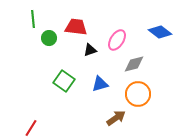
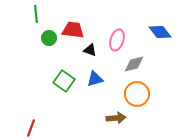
green line: moved 3 px right, 5 px up
red trapezoid: moved 3 px left, 3 px down
blue diamond: rotated 15 degrees clockwise
pink ellipse: rotated 15 degrees counterclockwise
black triangle: rotated 40 degrees clockwise
blue triangle: moved 5 px left, 5 px up
orange circle: moved 1 px left
brown arrow: rotated 30 degrees clockwise
red line: rotated 12 degrees counterclockwise
